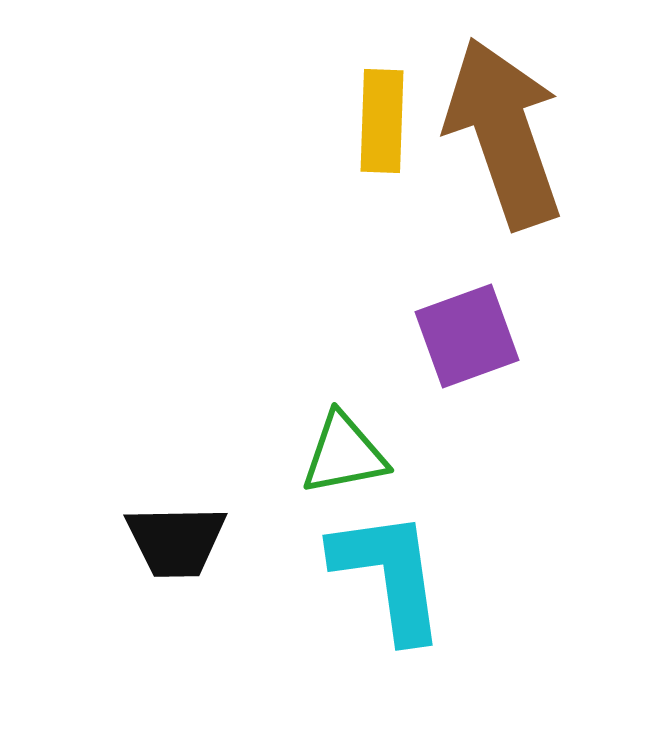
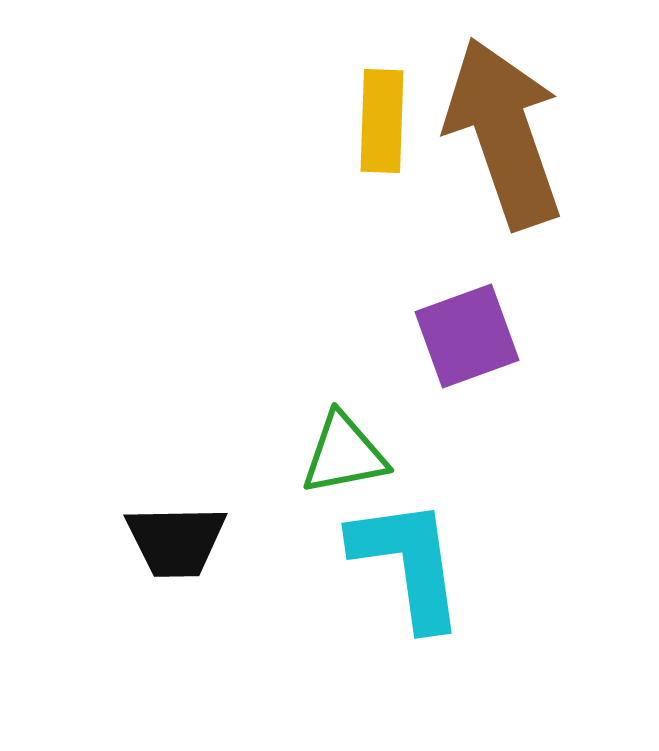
cyan L-shape: moved 19 px right, 12 px up
